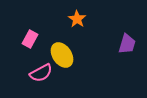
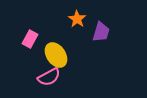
purple trapezoid: moved 26 px left, 12 px up
yellow ellipse: moved 6 px left
pink semicircle: moved 8 px right, 4 px down
